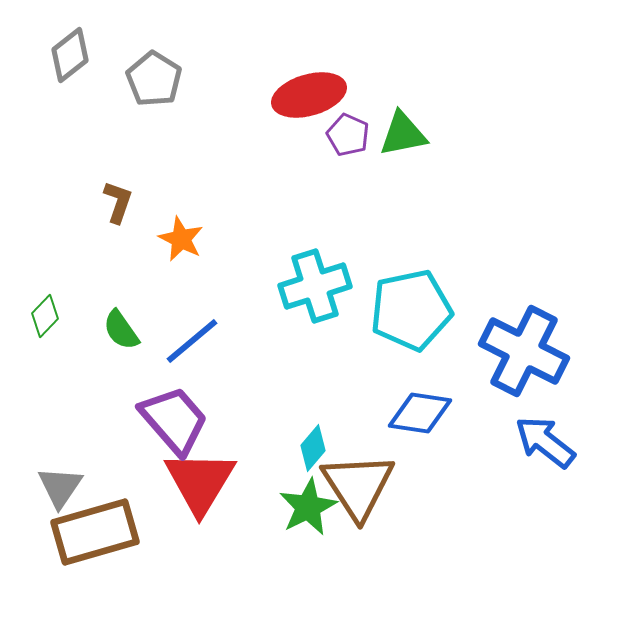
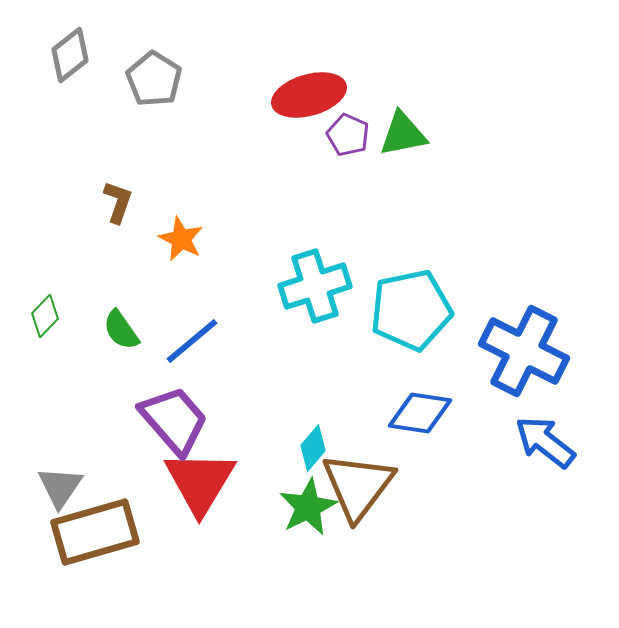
brown triangle: rotated 10 degrees clockwise
